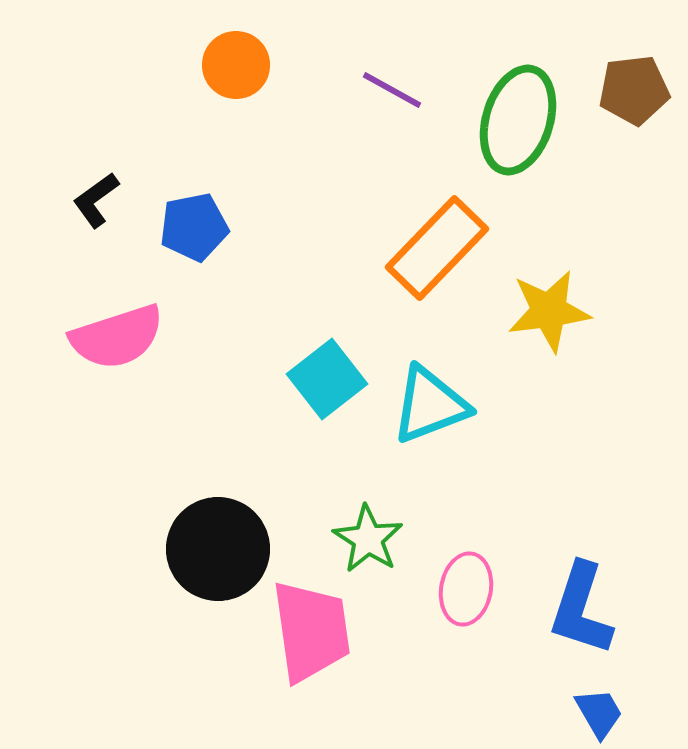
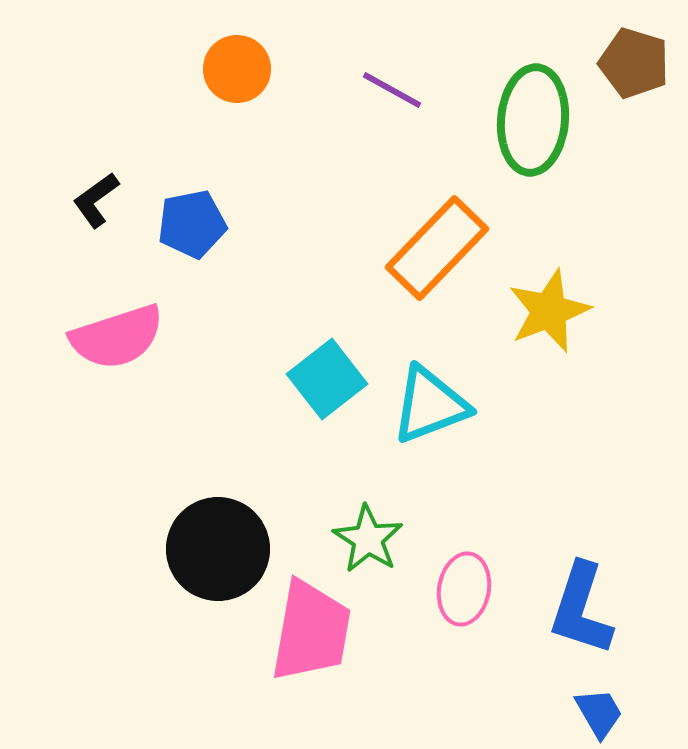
orange circle: moved 1 px right, 4 px down
brown pentagon: moved 27 px up; rotated 24 degrees clockwise
green ellipse: moved 15 px right; rotated 12 degrees counterclockwise
blue pentagon: moved 2 px left, 3 px up
yellow star: rotated 14 degrees counterclockwise
pink ellipse: moved 2 px left
pink trapezoid: rotated 18 degrees clockwise
